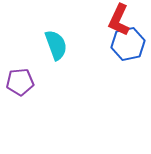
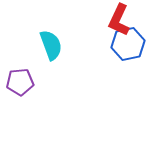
cyan semicircle: moved 5 px left
